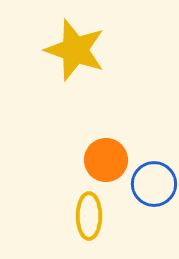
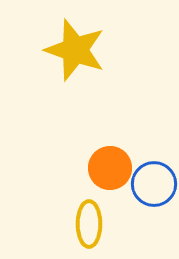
orange circle: moved 4 px right, 8 px down
yellow ellipse: moved 8 px down
